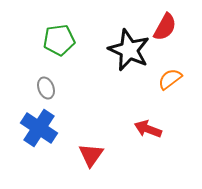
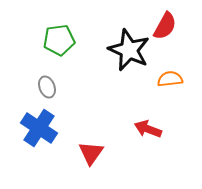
red semicircle: moved 1 px up
orange semicircle: rotated 30 degrees clockwise
gray ellipse: moved 1 px right, 1 px up
red triangle: moved 2 px up
